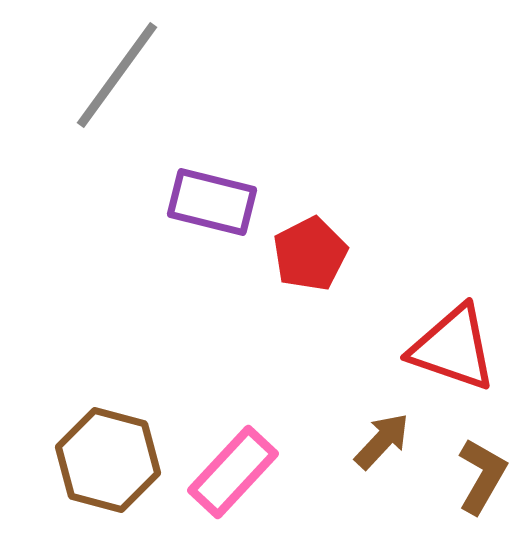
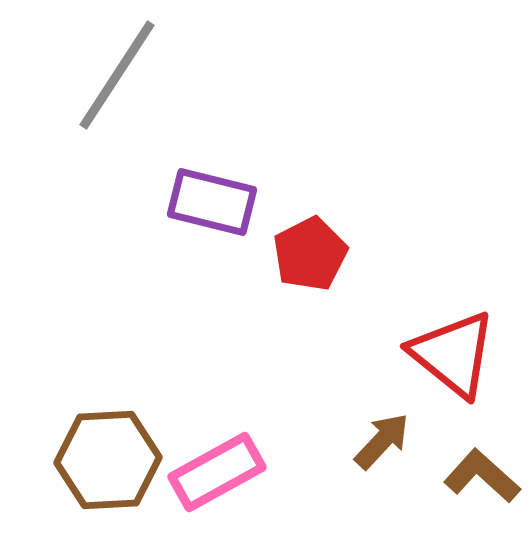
gray line: rotated 3 degrees counterclockwise
red triangle: moved 6 px down; rotated 20 degrees clockwise
brown hexagon: rotated 18 degrees counterclockwise
pink rectangle: moved 16 px left; rotated 18 degrees clockwise
brown L-shape: rotated 78 degrees counterclockwise
